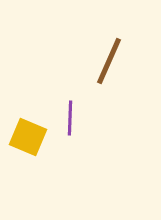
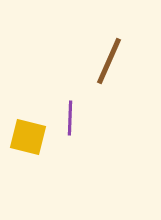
yellow square: rotated 9 degrees counterclockwise
